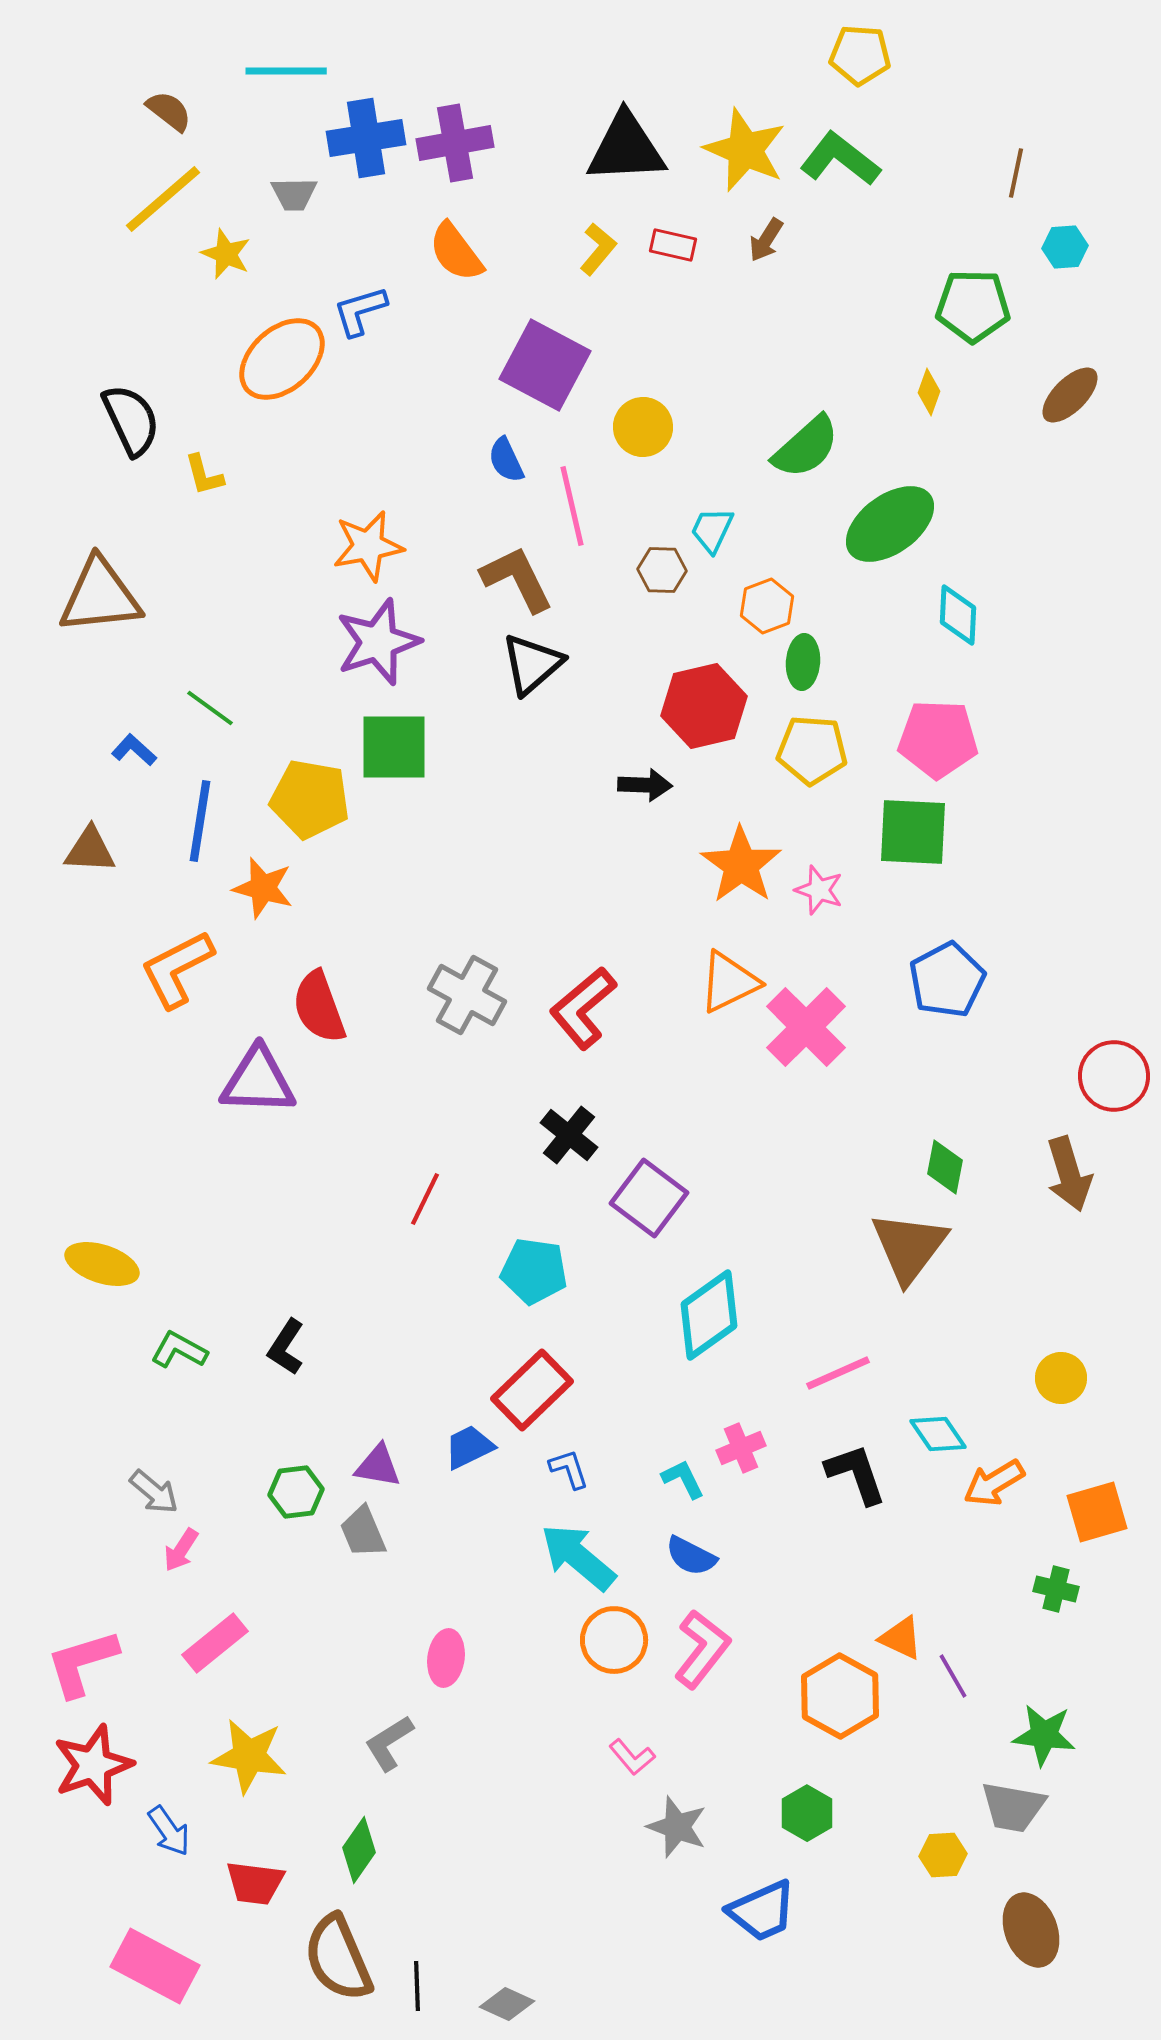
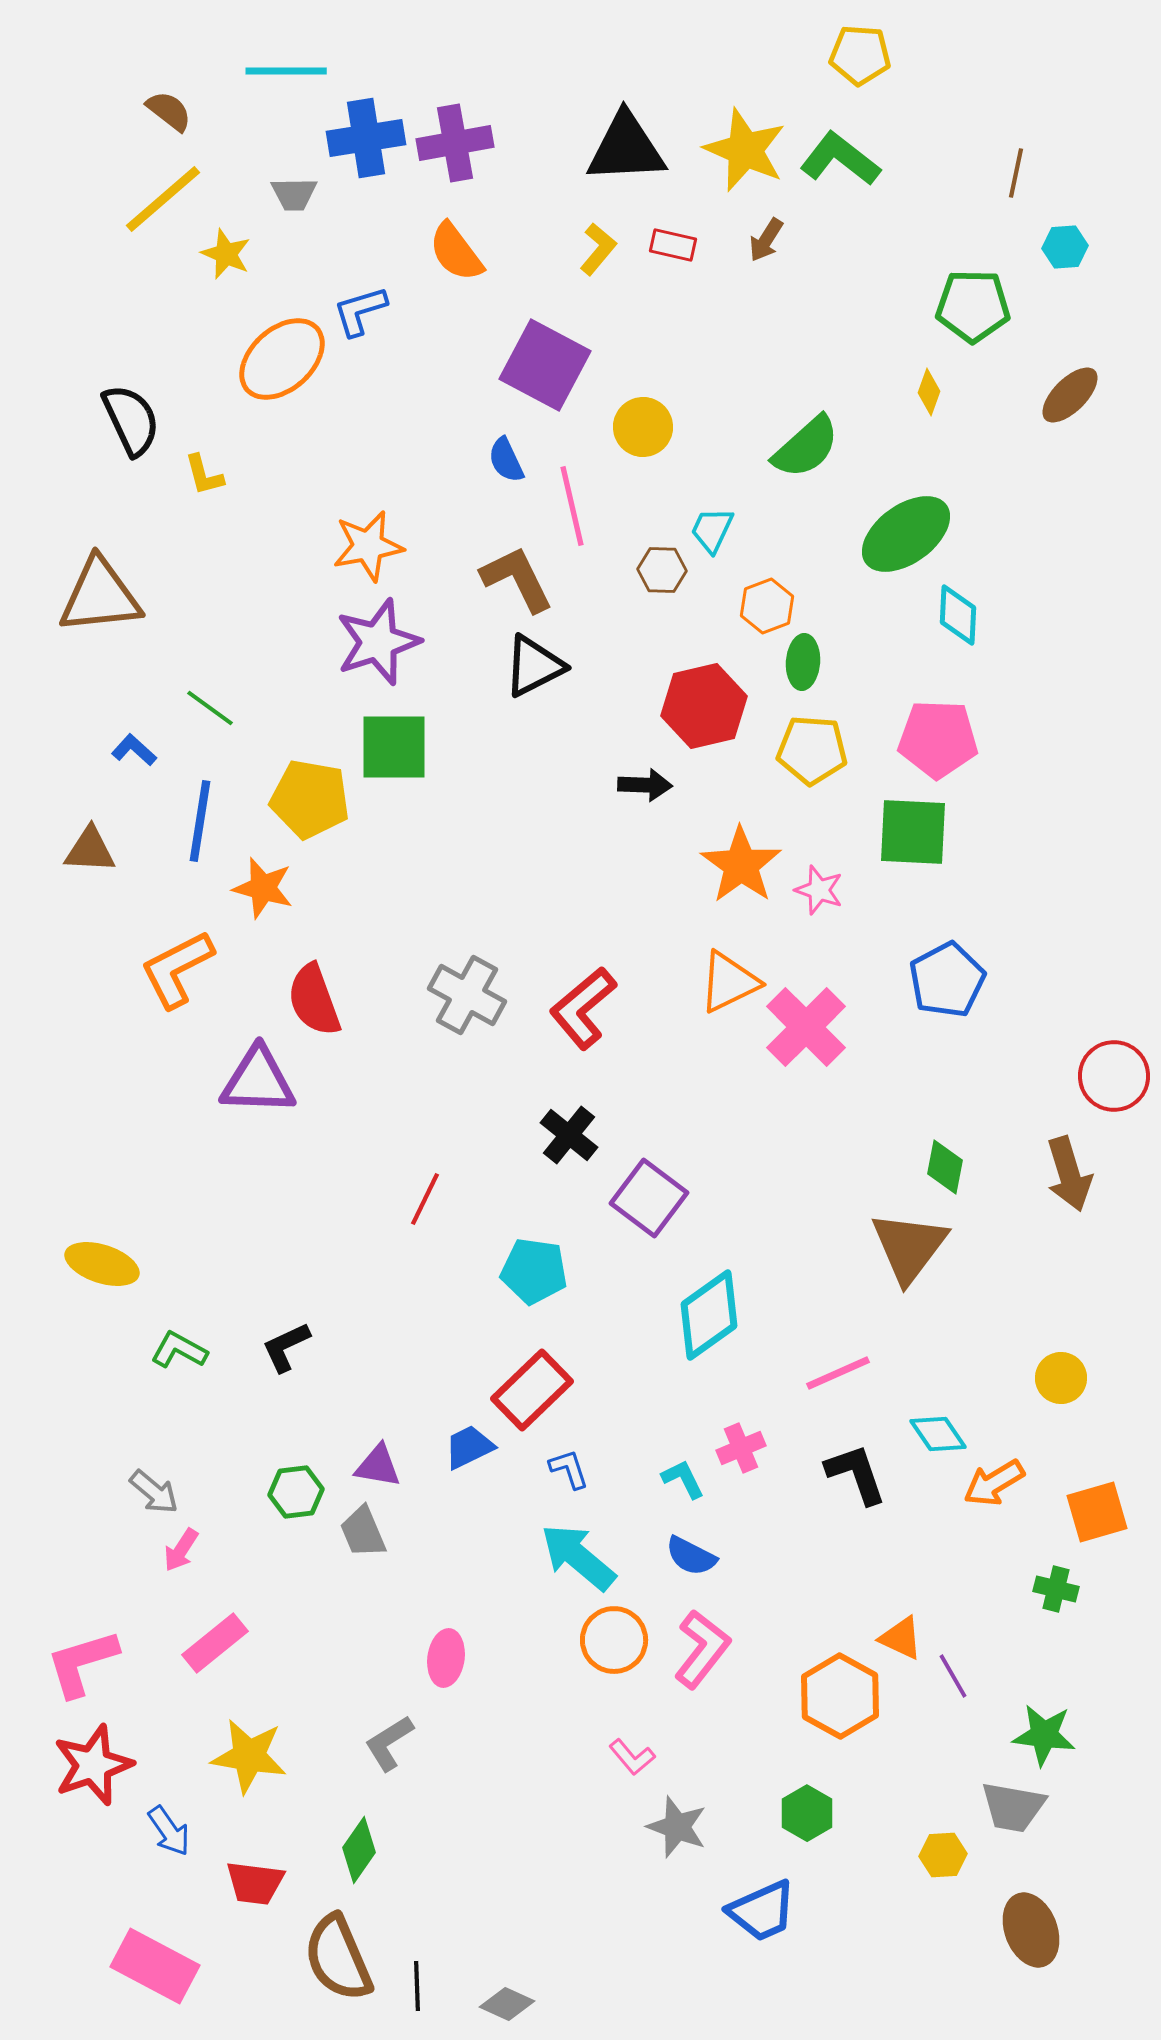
green ellipse at (890, 524): moved 16 px right, 10 px down
black triangle at (532, 664): moved 2 px right, 2 px down; rotated 14 degrees clockwise
red semicircle at (319, 1007): moved 5 px left, 7 px up
black L-shape at (286, 1347): rotated 32 degrees clockwise
